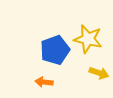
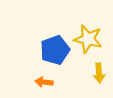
yellow arrow: rotated 66 degrees clockwise
